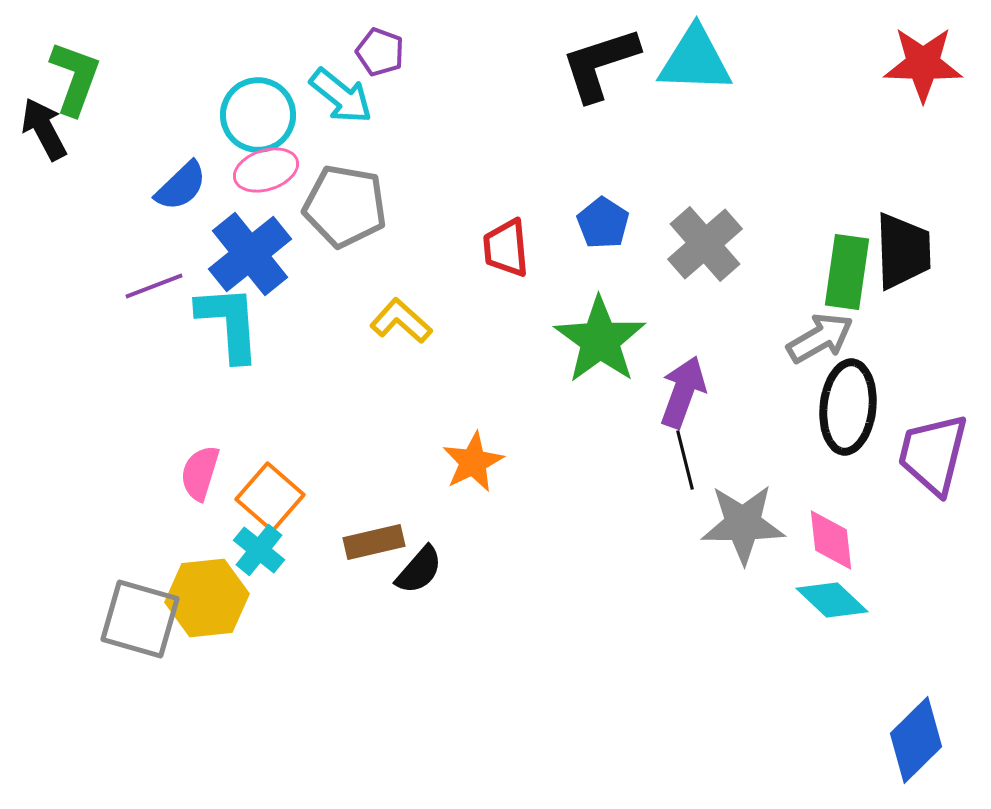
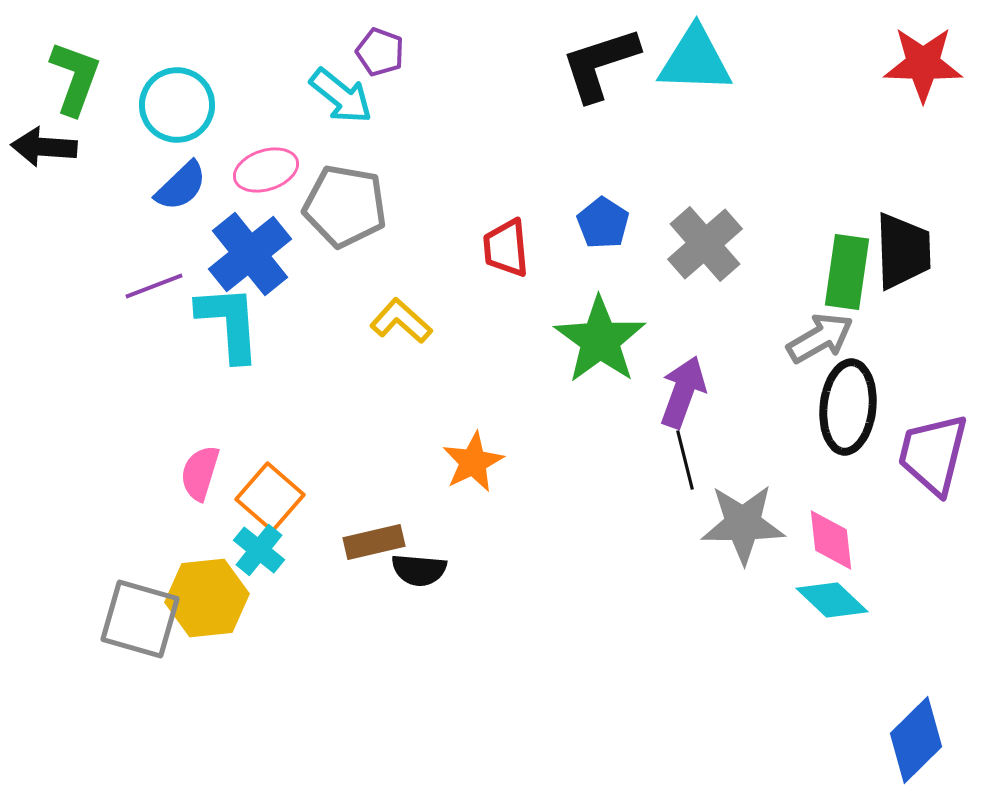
cyan circle: moved 81 px left, 10 px up
black arrow: moved 18 px down; rotated 58 degrees counterclockwise
black semicircle: rotated 54 degrees clockwise
